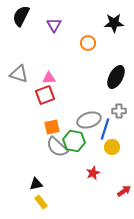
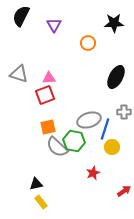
gray cross: moved 5 px right, 1 px down
orange square: moved 4 px left
